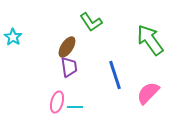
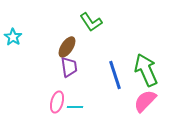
green arrow: moved 4 px left, 30 px down; rotated 12 degrees clockwise
pink semicircle: moved 3 px left, 8 px down
